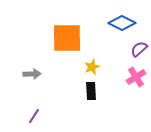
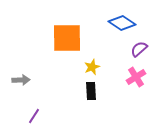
blue diamond: rotated 8 degrees clockwise
gray arrow: moved 11 px left, 6 px down
